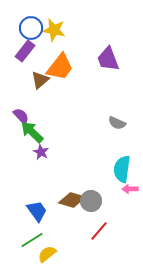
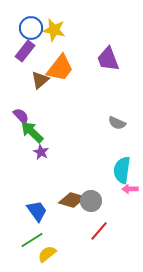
orange trapezoid: moved 1 px down
cyan semicircle: moved 1 px down
